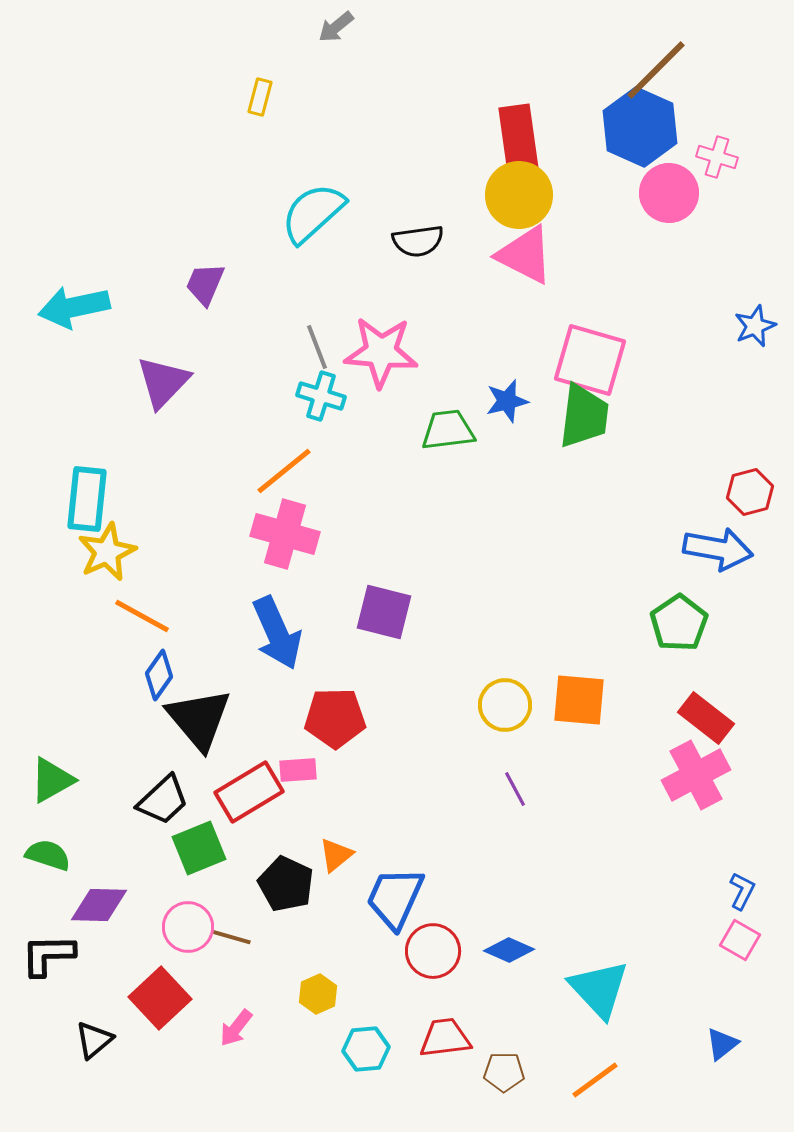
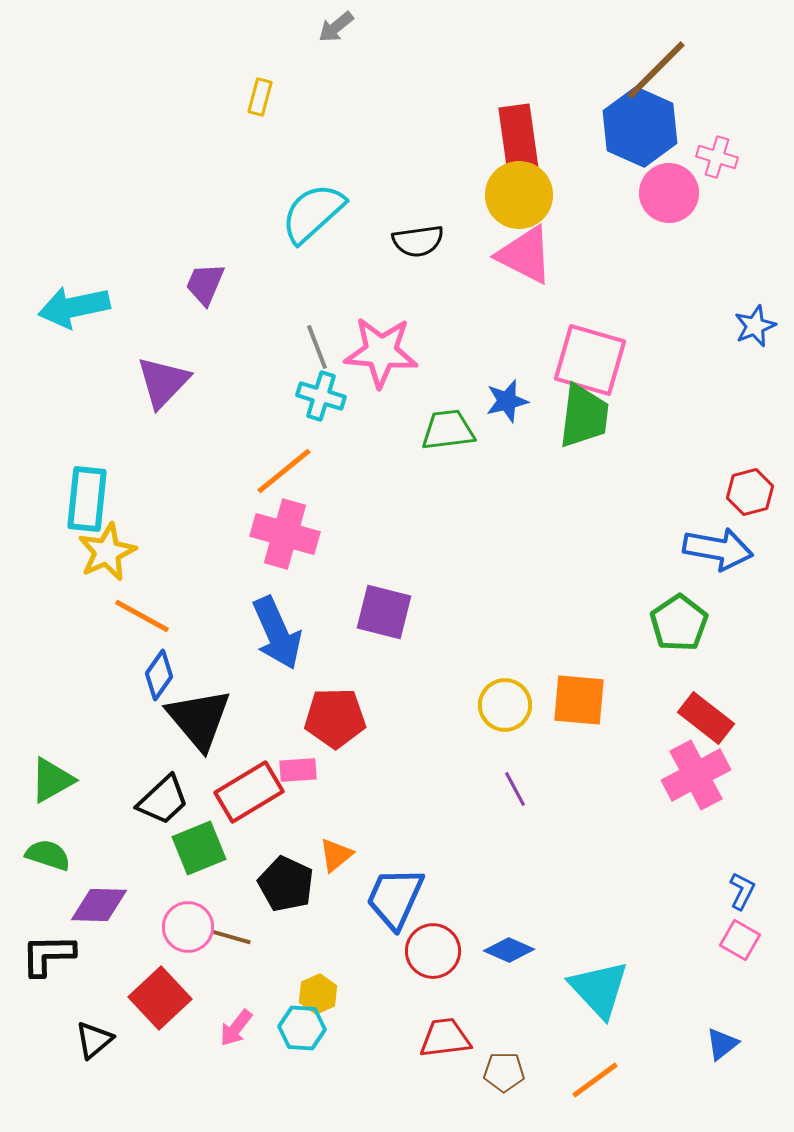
cyan hexagon at (366, 1049): moved 64 px left, 21 px up; rotated 9 degrees clockwise
